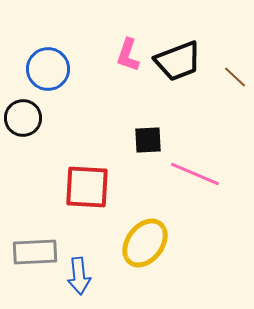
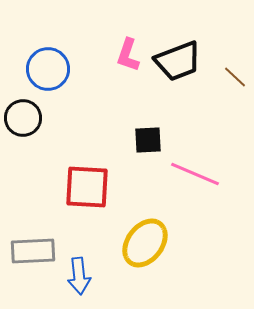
gray rectangle: moved 2 px left, 1 px up
